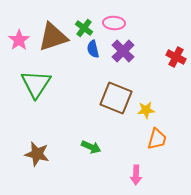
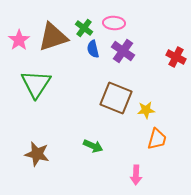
purple cross: rotated 10 degrees counterclockwise
green arrow: moved 2 px right, 1 px up
